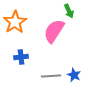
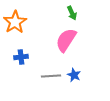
green arrow: moved 3 px right, 2 px down
pink semicircle: moved 12 px right, 9 px down
